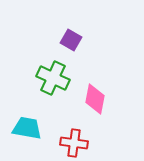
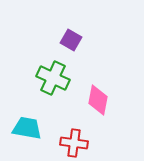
pink diamond: moved 3 px right, 1 px down
